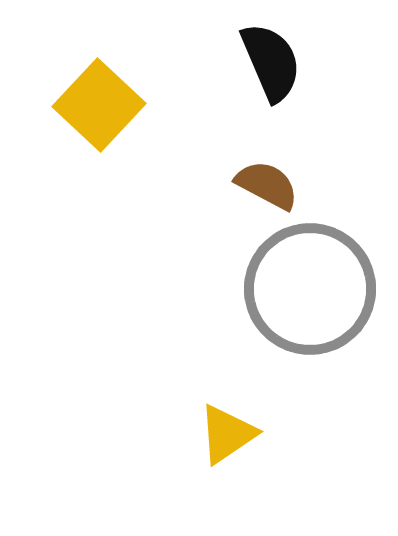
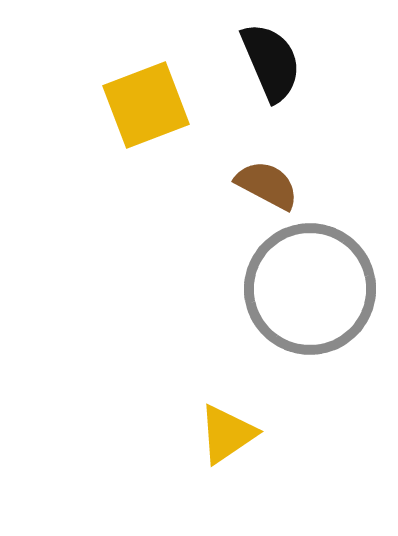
yellow square: moved 47 px right; rotated 26 degrees clockwise
